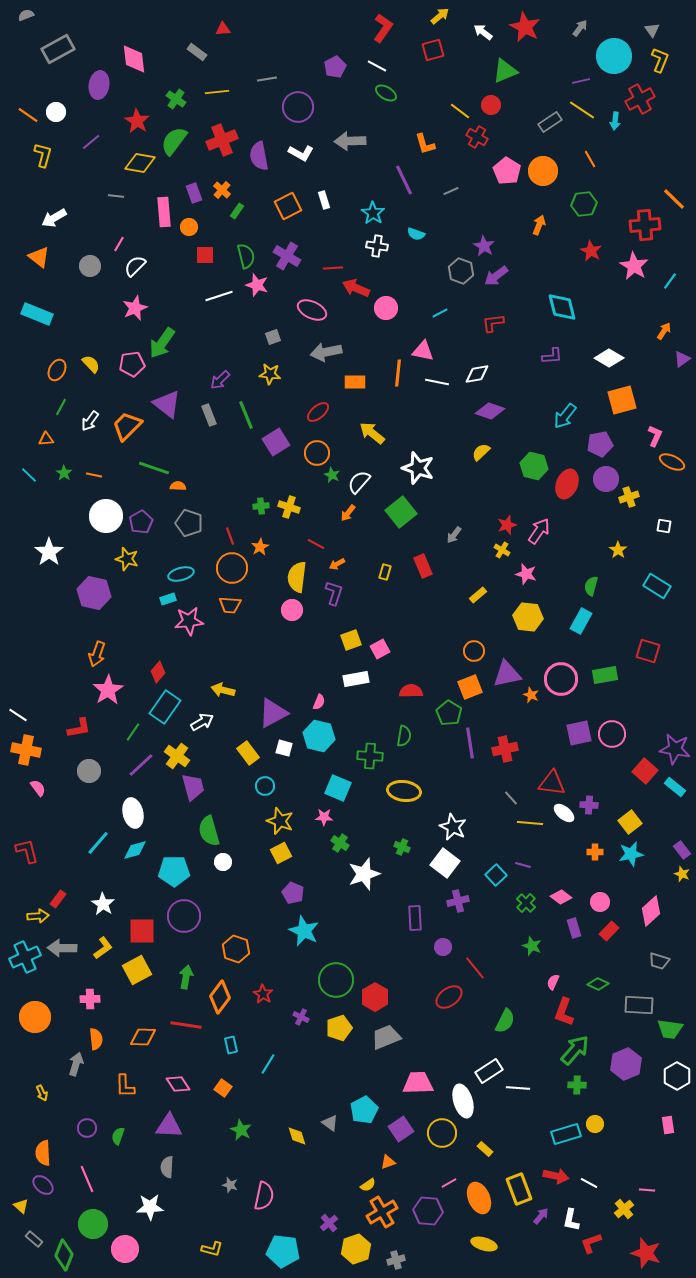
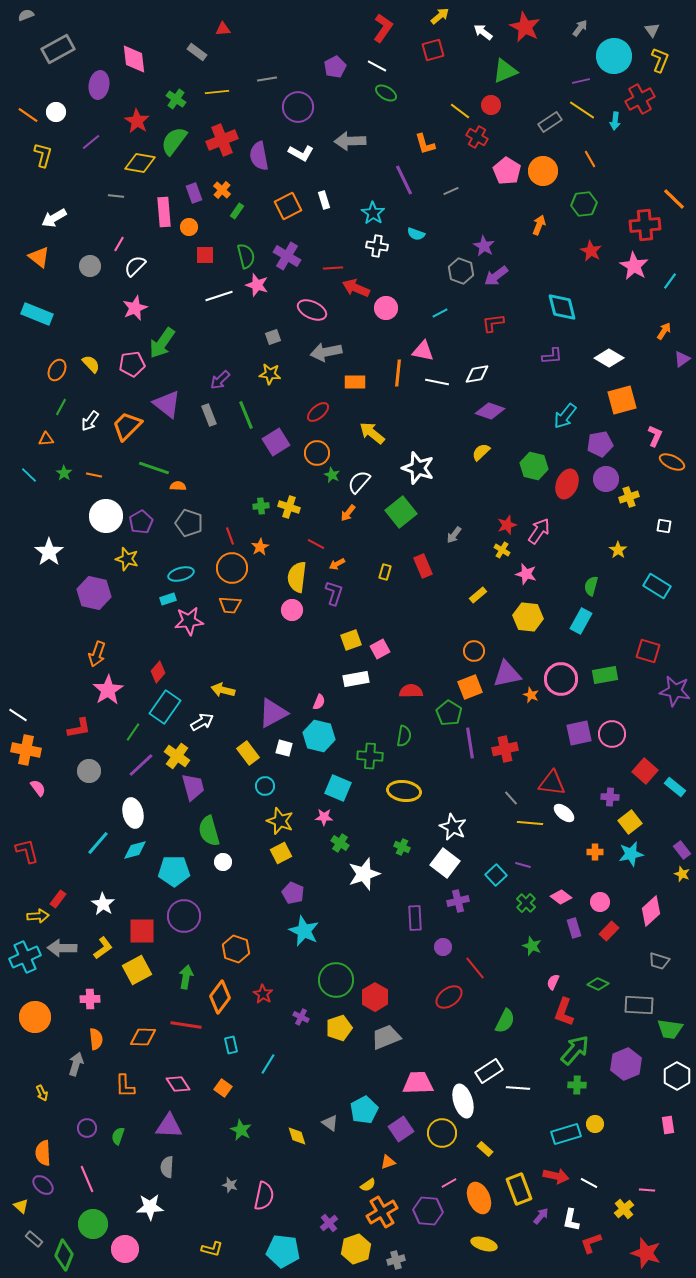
purple star at (675, 749): moved 58 px up
purple cross at (589, 805): moved 21 px right, 8 px up
